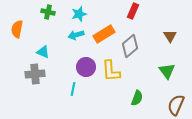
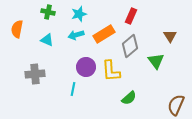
red rectangle: moved 2 px left, 5 px down
cyan triangle: moved 4 px right, 12 px up
green triangle: moved 11 px left, 10 px up
green semicircle: moved 8 px left; rotated 28 degrees clockwise
